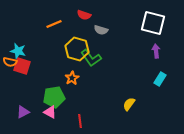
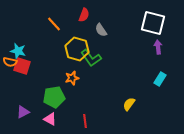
red semicircle: rotated 88 degrees counterclockwise
orange line: rotated 70 degrees clockwise
gray semicircle: rotated 40 degrees clockwise
purple arrow: moved 2 px right, 4 px up
orange star: rotated 16 degrees clockwise
pink triangle: moved 7 px down
red line: moved 5 px right
